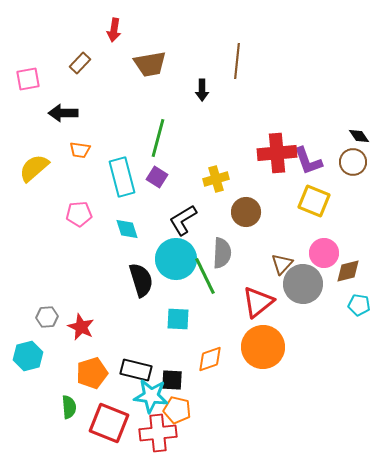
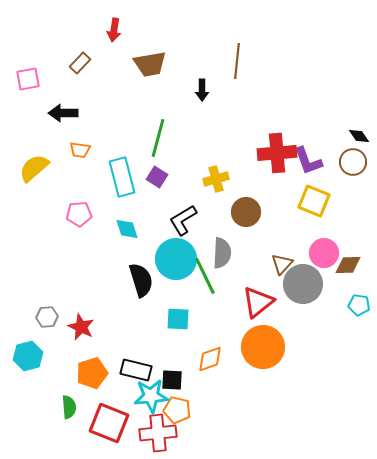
brown diamond at (348, 271): moved 6 px up; rotated 12 degrees clockwise
cyan star at (151, 396): rotated 12 degrees counterclockwise
